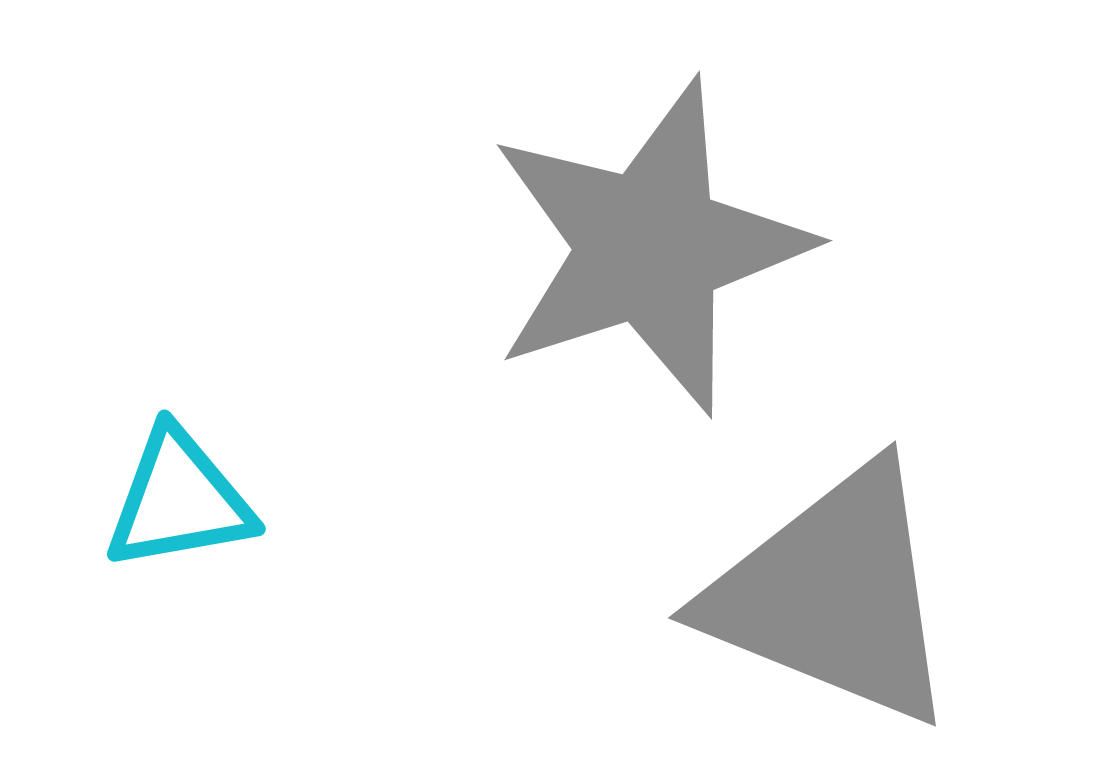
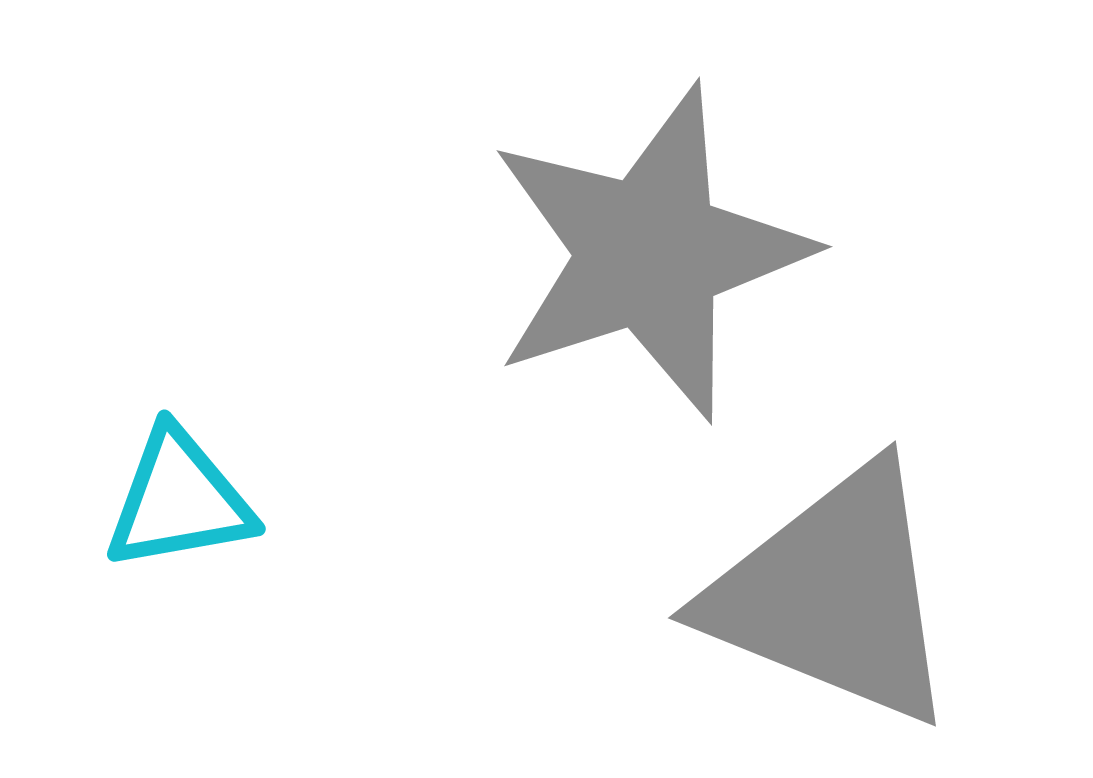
gray star: moved 6 px down
